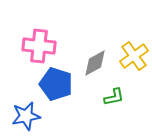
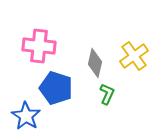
gray diamond: rotated 48 degrees counterclockwise
blue pentagon: moved 4 px down
green L-shape: moved 7 px left, 3 px up; rotated 55 degrees counterclockwise
blue star: rotated 28 degrees counterclockwise
